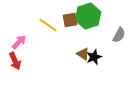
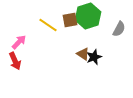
gray semicircle: moved 6 px up
